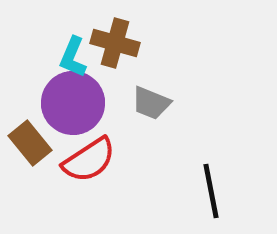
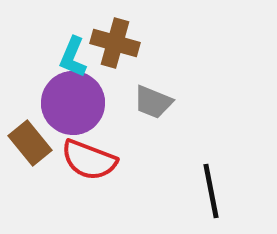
gray trapezoid: moved 2 px right, 1 px up
red semicircle: rotated 54 degrees clockwise
